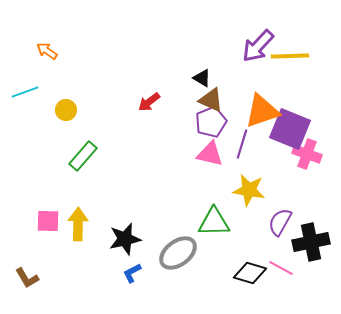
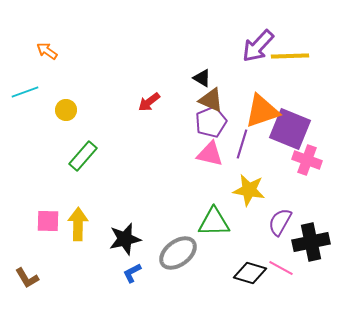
pink cross: moved 6 px down
